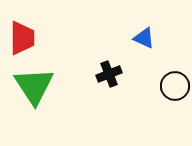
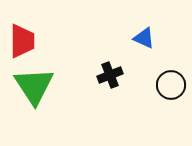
red trapezoid: moved 3 px down
black cross: moved 1 px right, 1 px down
black circle: moved 4 px left, 1 px up
